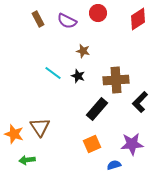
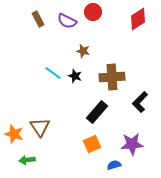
red circle: moved 5 px left, 1 px up
black star: moved 3 px left
brown cross: moved 4 px left, 3 px up
black rectangle: moved 3 px down
